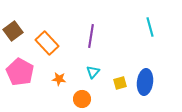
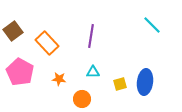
cyan line: moved 2 px right, 2 px up; rotated 30 degrees counterclockwise
cyan triangle: rotated 48 degrees clockwise
yellow square: moved 1 px down
